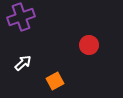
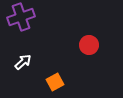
white arrow: moved 1 px up
orange square: moved 1 px down
